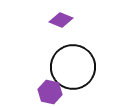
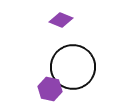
purple hexagon: moved 3 px up
